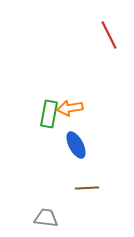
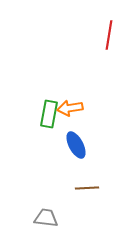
red line: rotated 36 degrees clockwise
